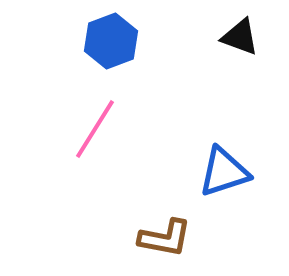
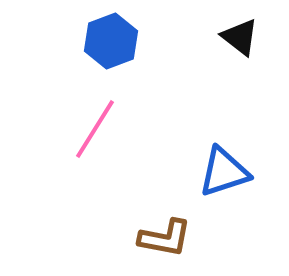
black triangle: rotated 18 degrees clockwise
